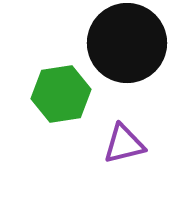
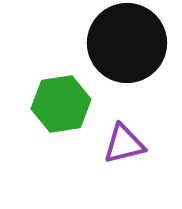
green hexagon: moved 10 px down
